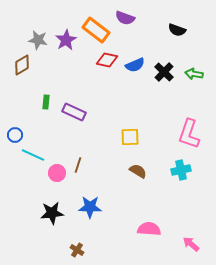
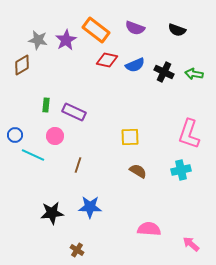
purple semicircle: moved 10 px right, 10 px down
black cross: rotated 18 degrees counterclockwise
green rectangle: moved 3 px down
pink circle: moved 2 px left, 37 px up
